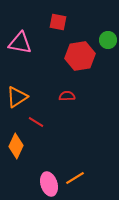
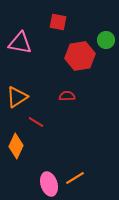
green circle: moved 2 px left
